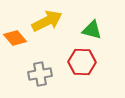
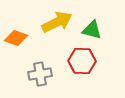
yellow arrow: moved 10 px right, 1 px down
orange diamond: moved 1 px right; rotated 30 degrees counterclockwise
red hexagon: moved 1 px up
